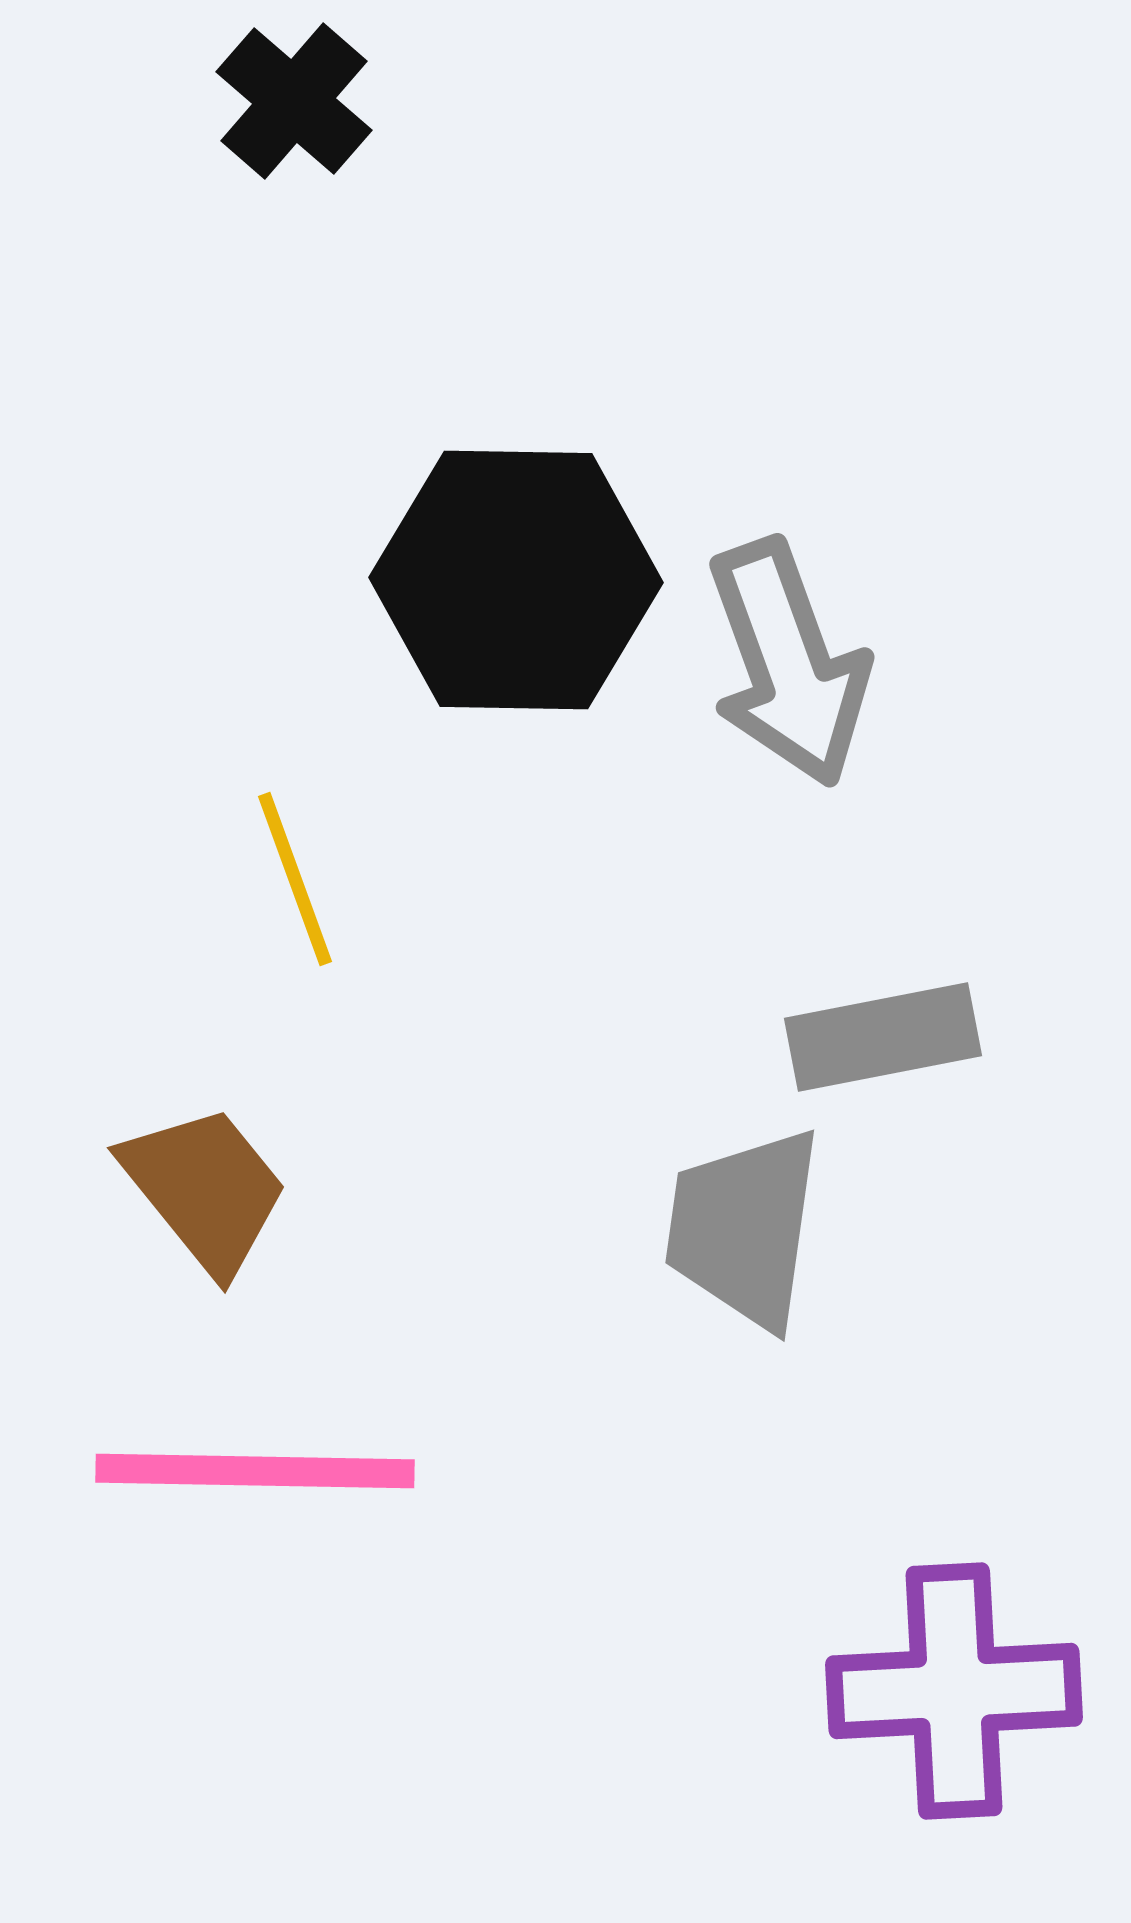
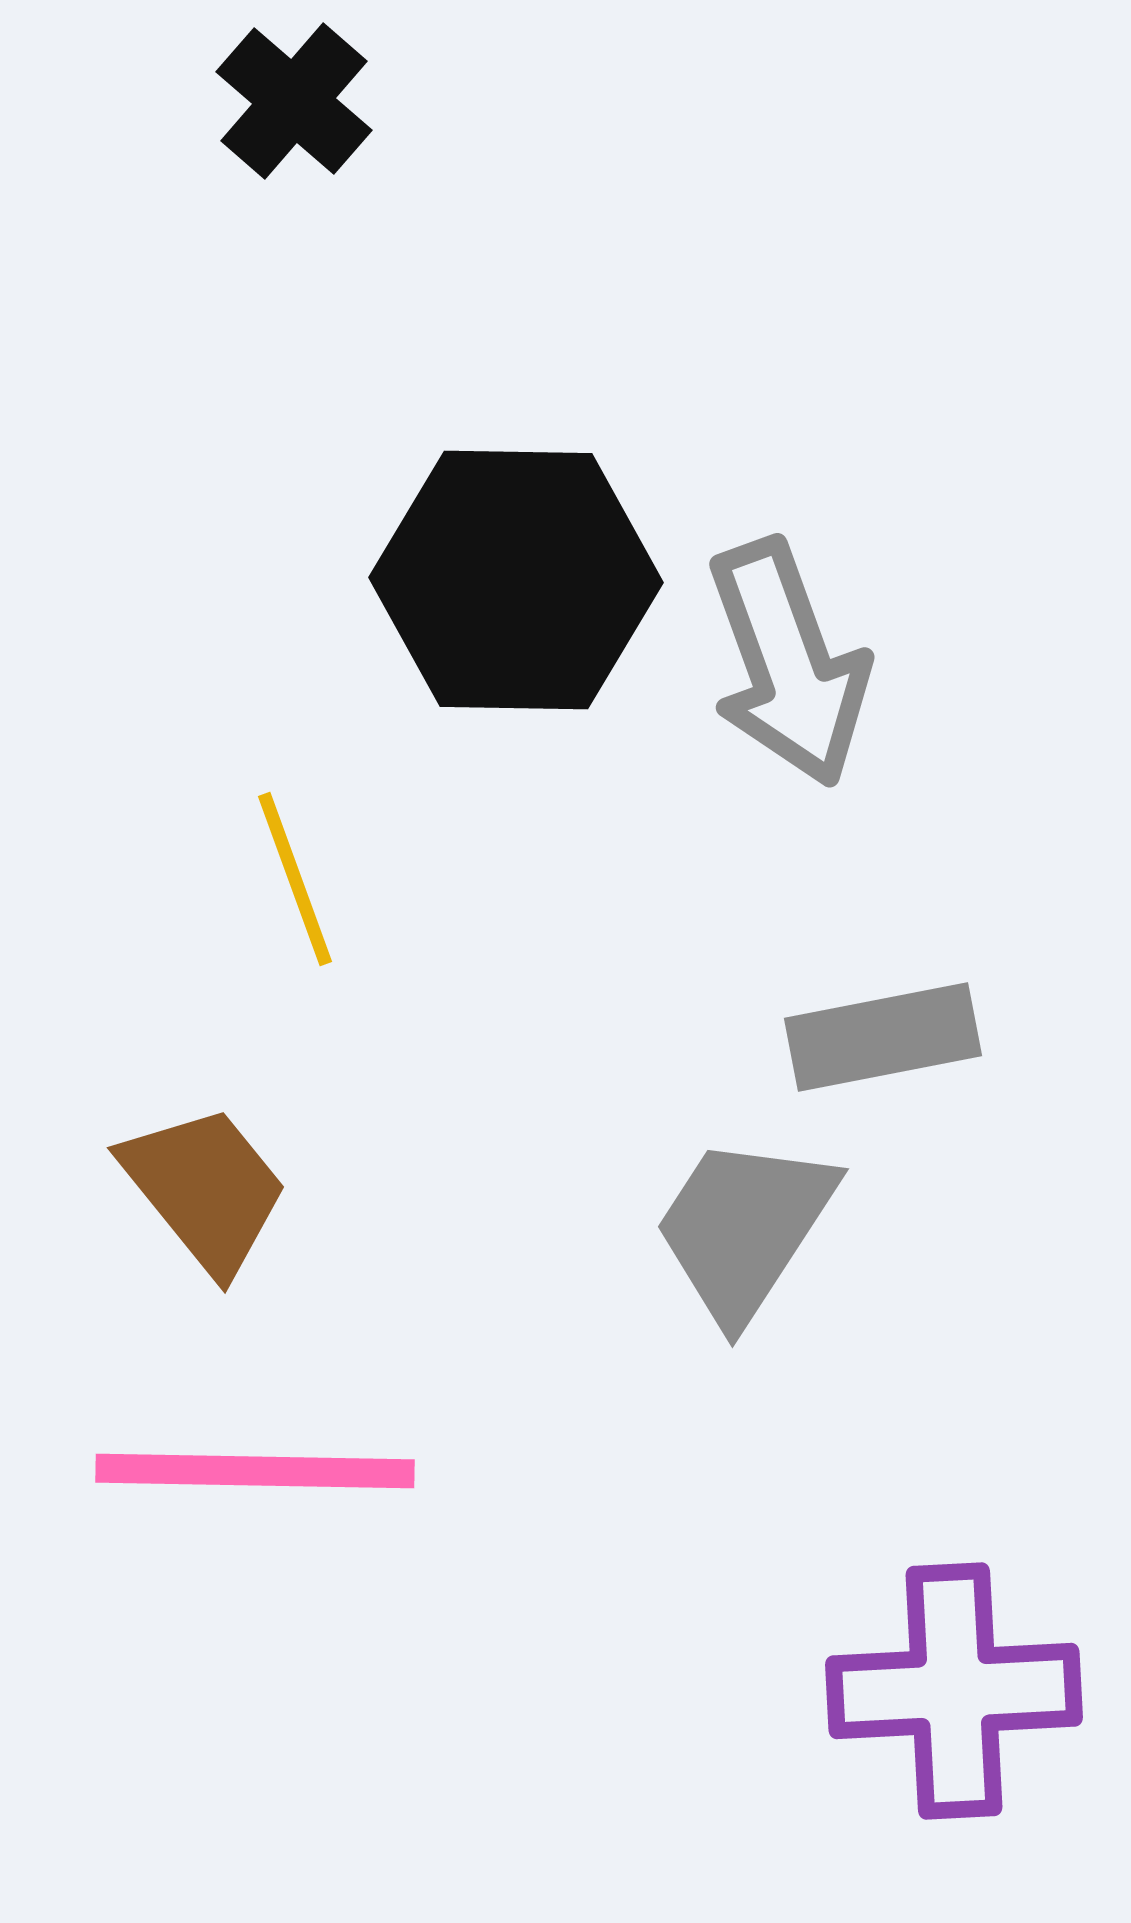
gray trapezoid: rotated 25 degrees clockwise
